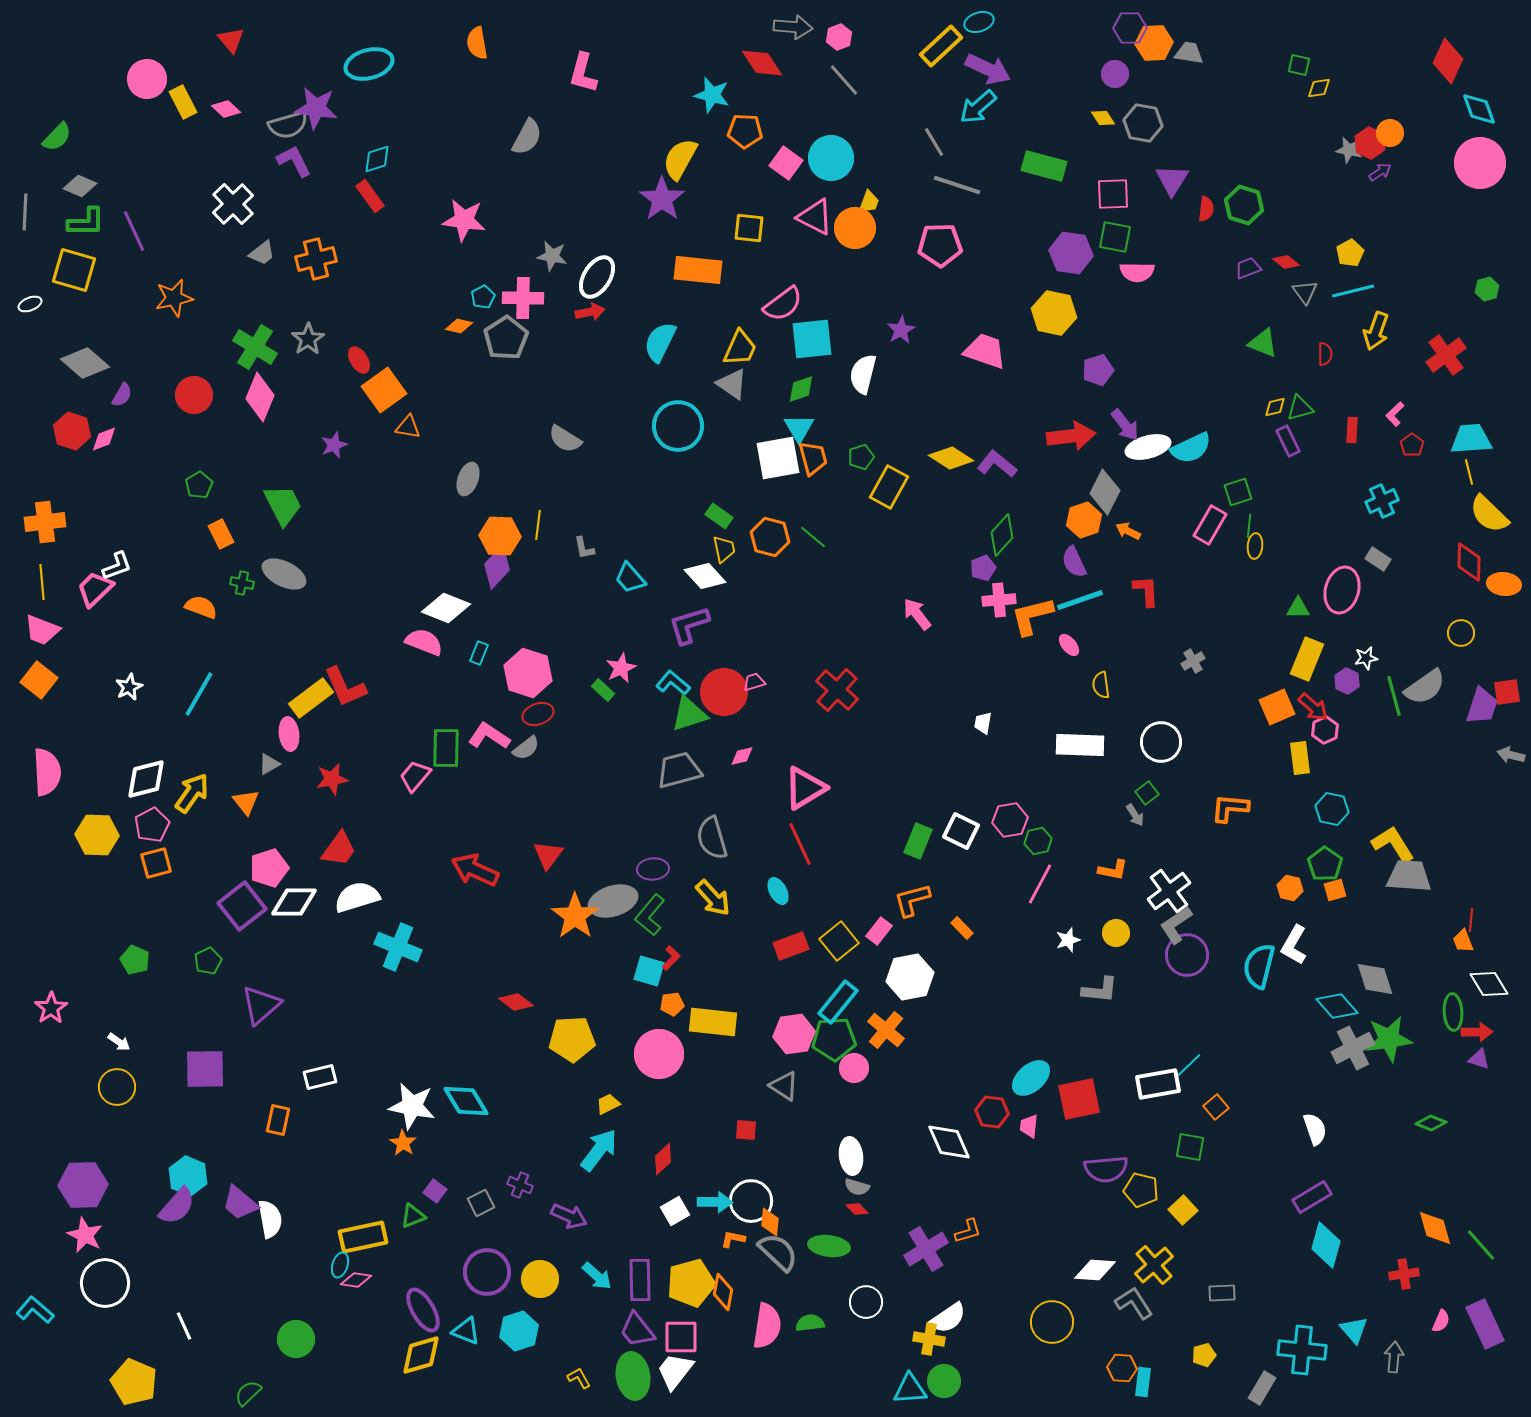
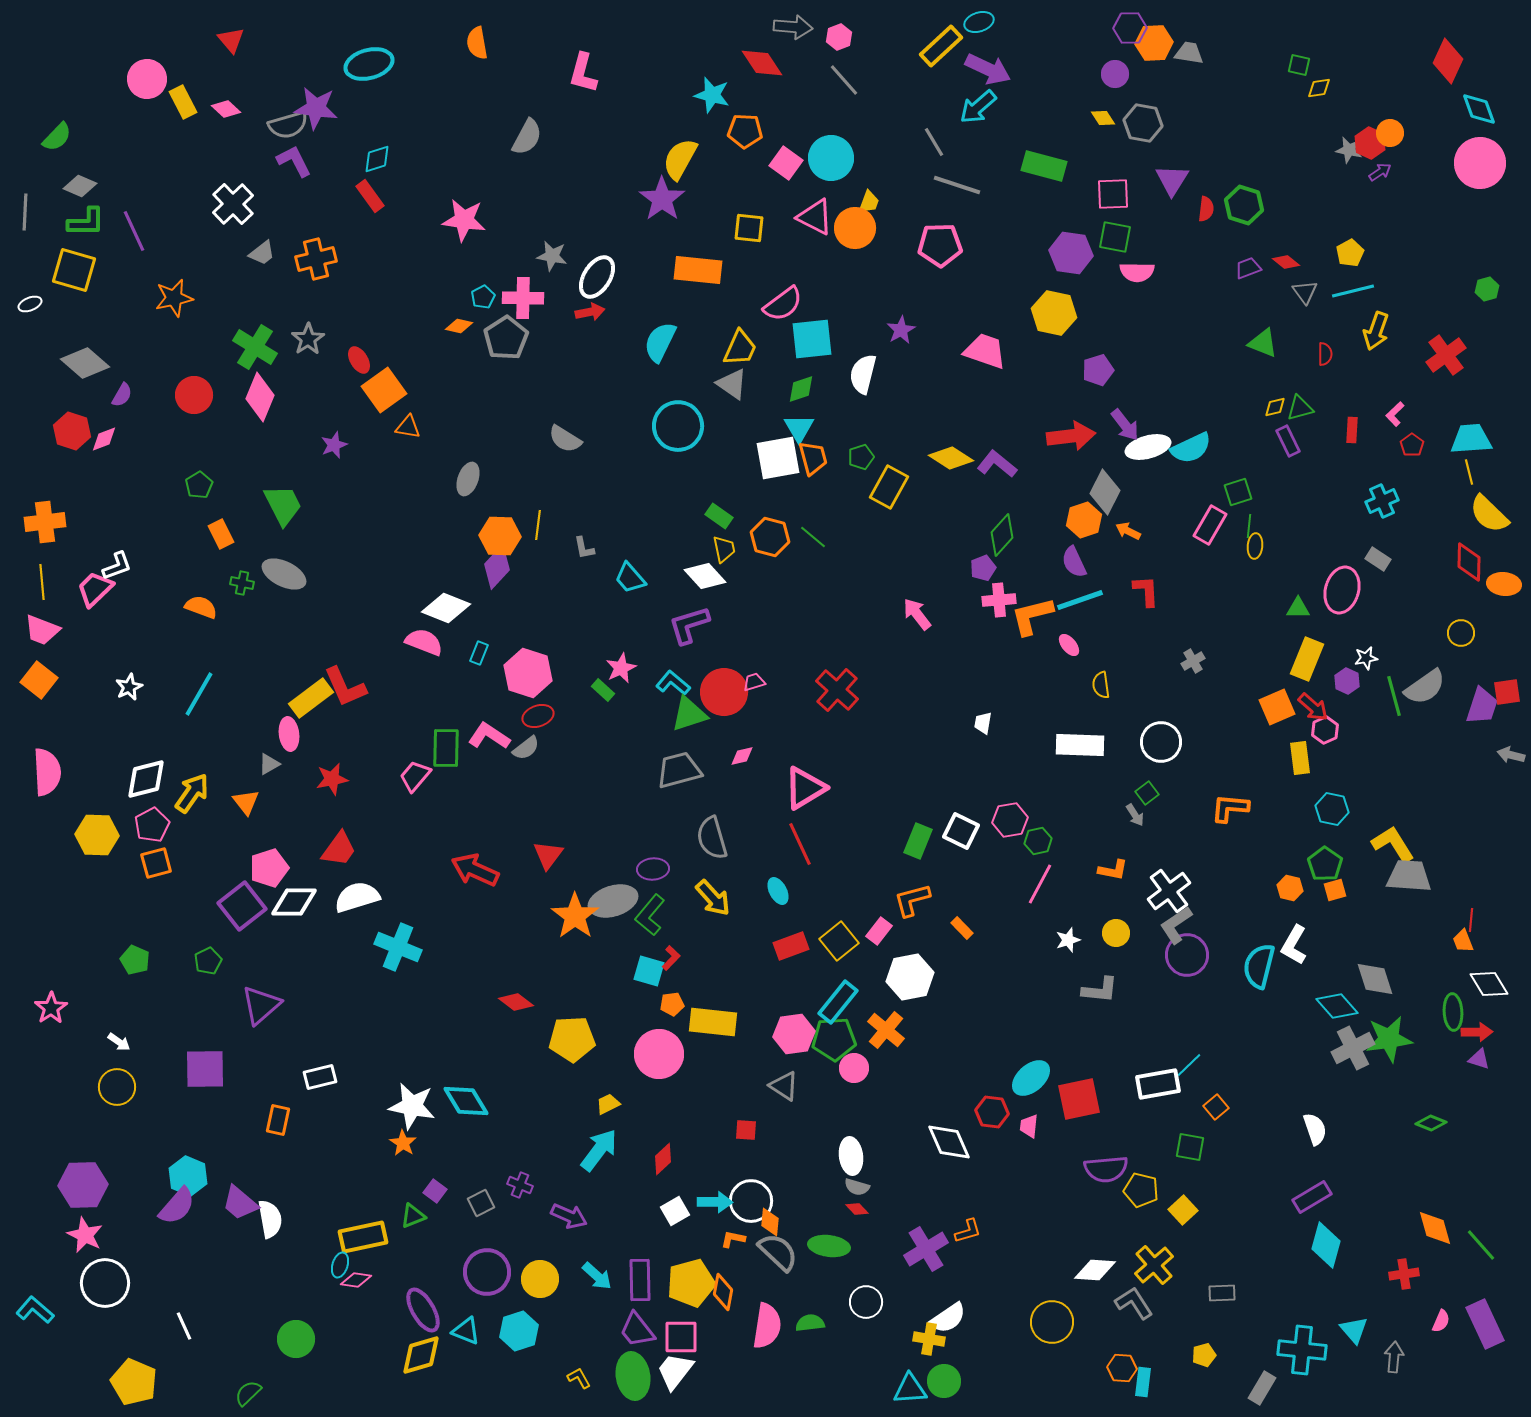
red ellipse at (538, 714): moved 2 px down
